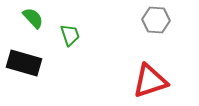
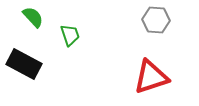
green semicircle: moved 1 px up
black rectangle: moved 1 px down; rotated 12 degrees clockwise
red triangle: moved 1 px right, 4 px up
